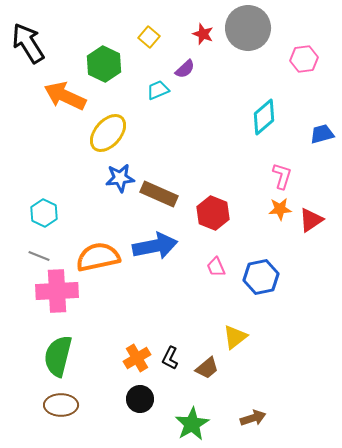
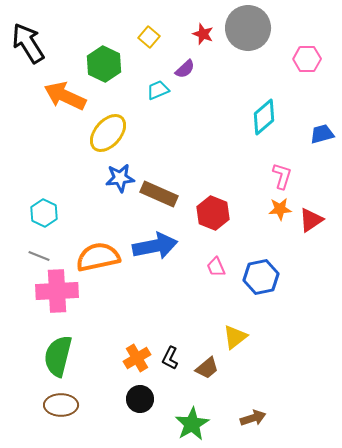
pink hexagon: moved 3 px right; rotated 8 degrees clockwise
